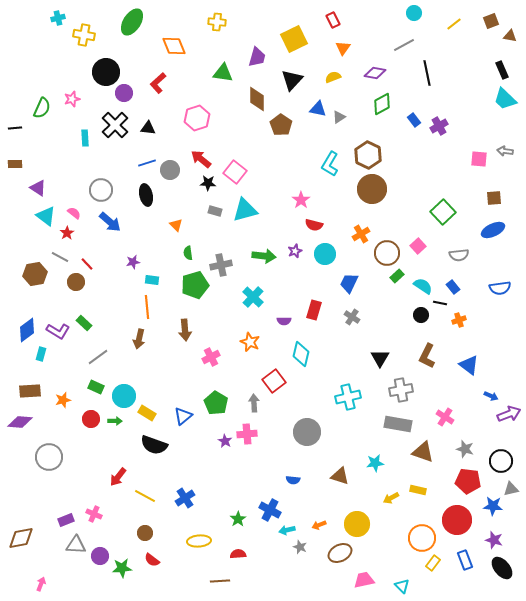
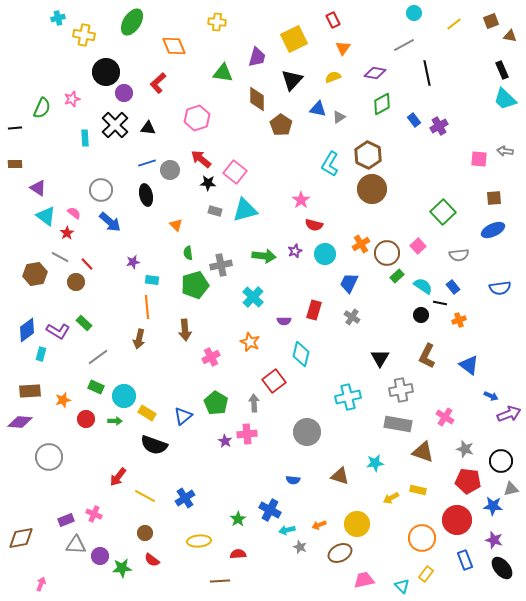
orange cross at (361, 234): moved 10 px down
red circle at (91, 419): moved 5 px left
yellow rectangle at (433, 563): moved 7 px left, 11 px down
